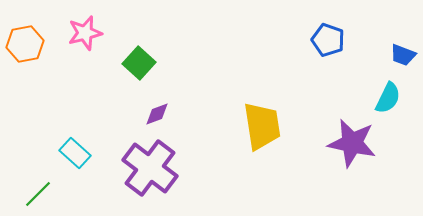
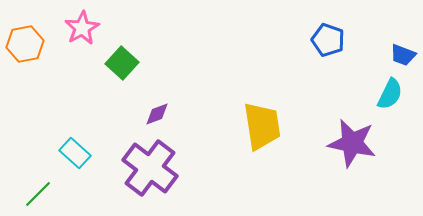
pink star: moved 3 px left, 5 px up; rotated 16 degrees counterclockwise
green square: moved 17 px left
cyan semicircle: moved 2 px right, 4 px up
